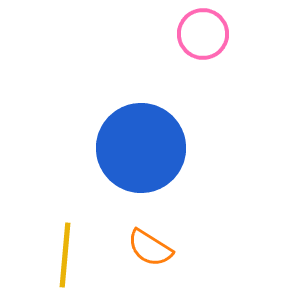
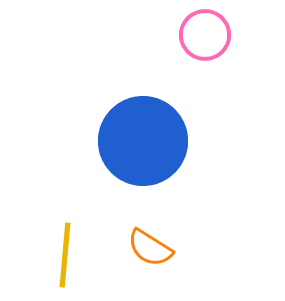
pink circle: moved 2 px right, 1 px down
blue circle: moved 2 px right, 7 px up
